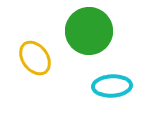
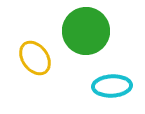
green circle: moved 3 px left
